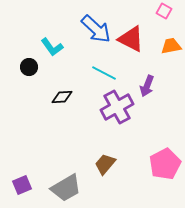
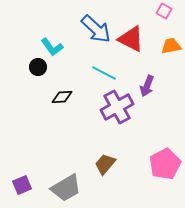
black circle: moved 9 px right
